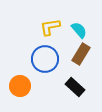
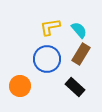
blue circle: moved 2 px right
